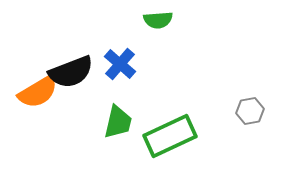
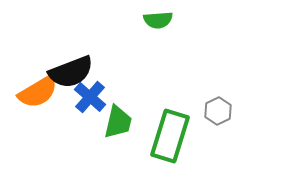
blue cross: moved 30 px left, 33 px down
gray hexagon: moved 32 px left; rotated 16 degrees counterclockwise
green rectangle: rotated 48 degrees counterclockwise
